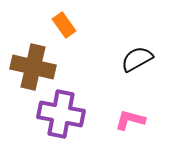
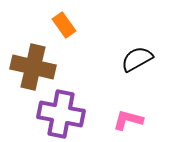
pink L-shape: moved 2 px left
